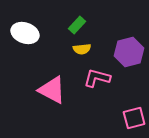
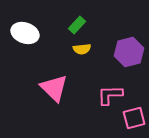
pink L-shape: moved 13 px right, 17 px down; rotated 16 degrees counterclockwise
pink triangle: moved 2 px right, 2 px up; rotated 16 degrees clockwise
